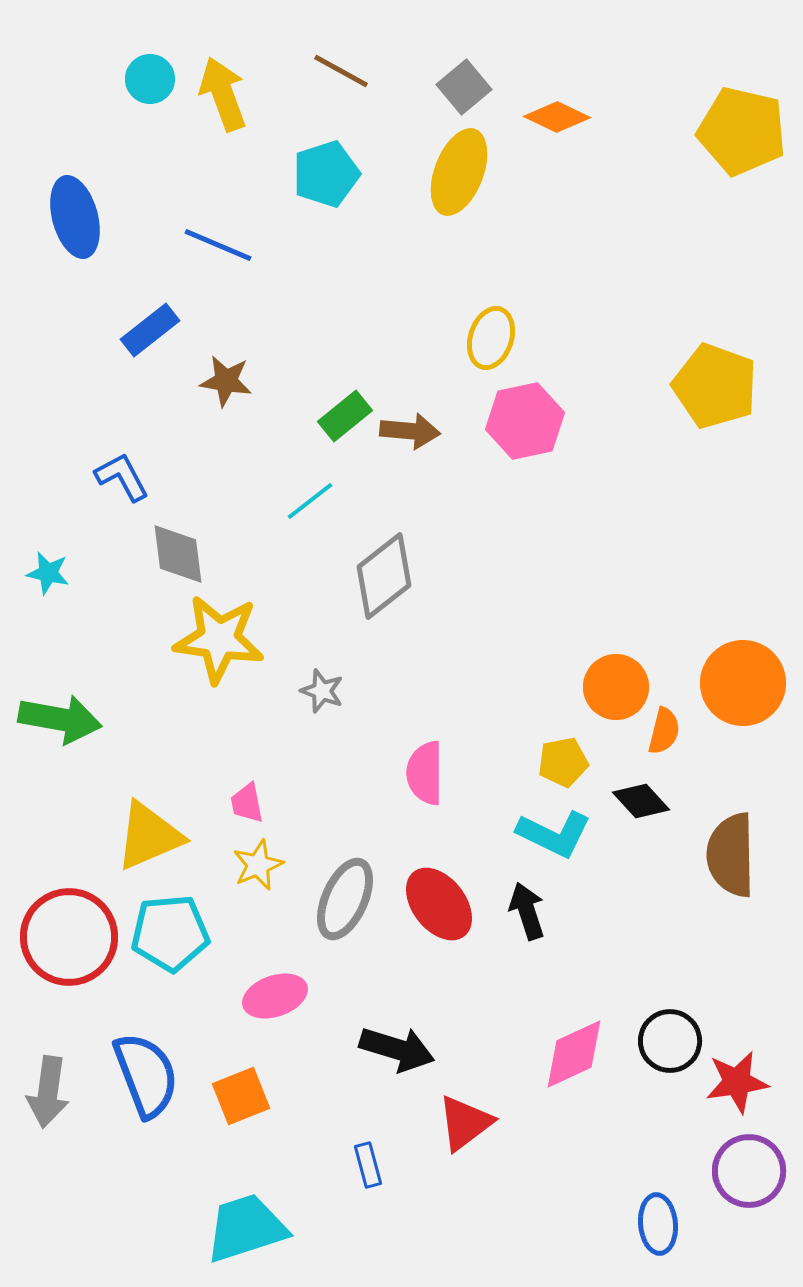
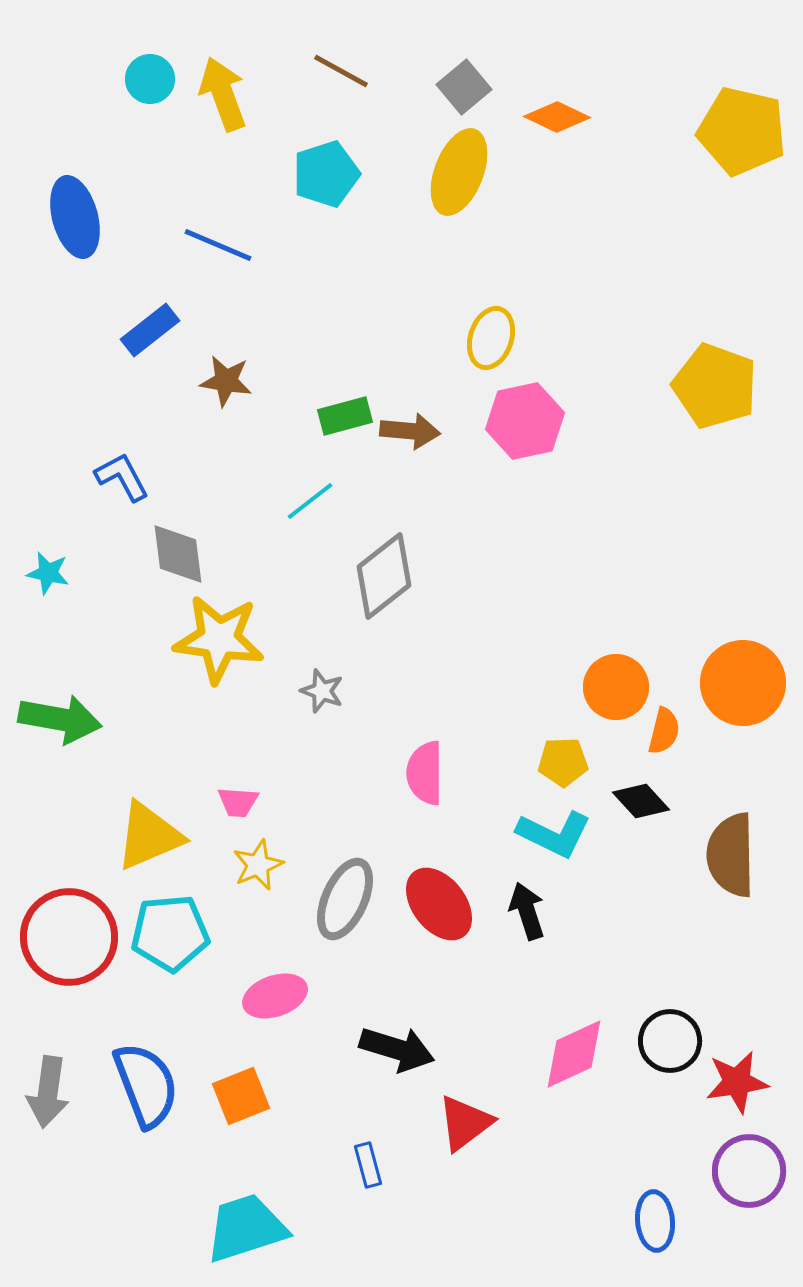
green rectangle at (345, 416): rotated 24 degrees clockwise
yellow pentagon at (563, 762): rotated 9 degrees clockwise
pink trapezoid at (247, 803): moved 9 px left, 1 px up; rotated 75 degrees counterclockwise
blue semicircle at (146, 1075): moved 10 px down
blue ellipse at (658, 1224): moved 3 px left, 3 px up
